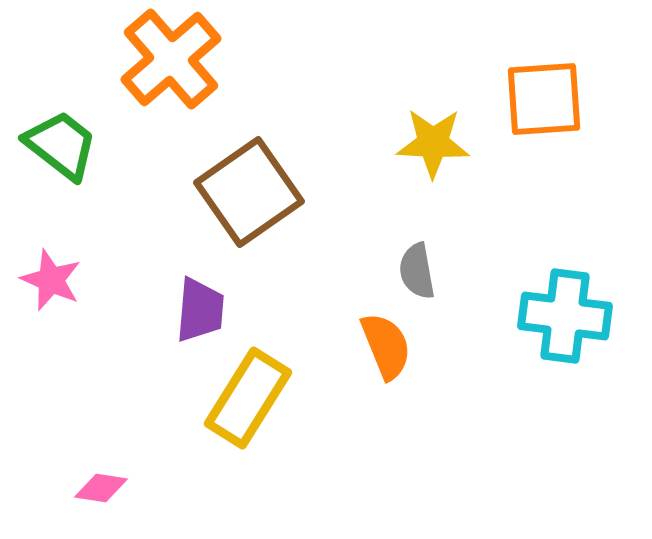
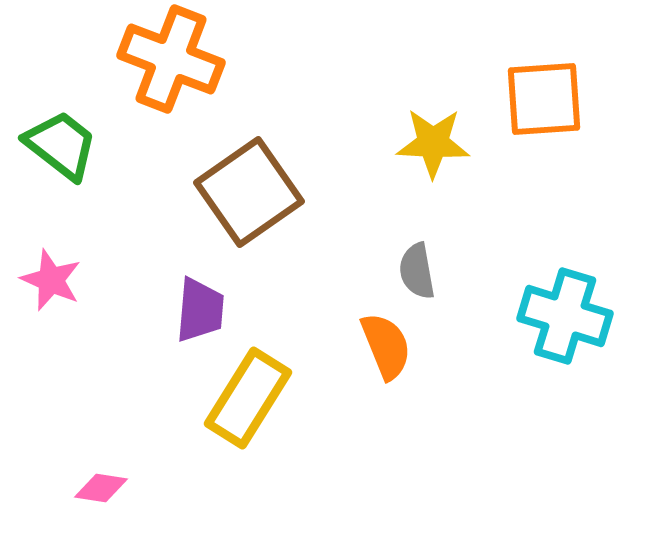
orange cross: rotated 28 degrees counterclockwise
cyan cross: rotated 10 degrees clockwise
